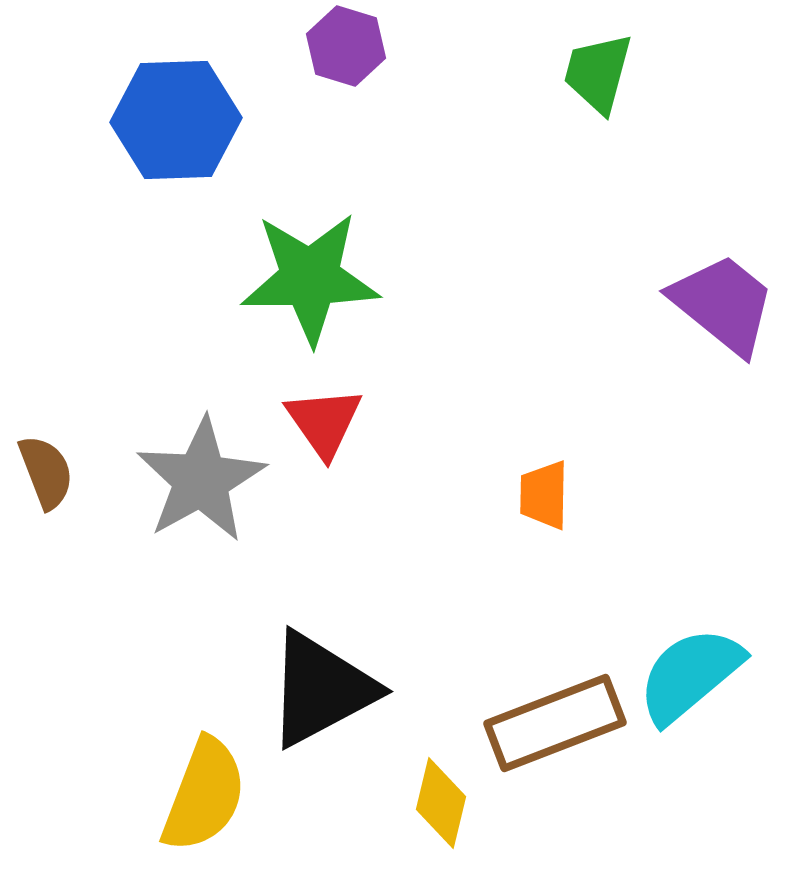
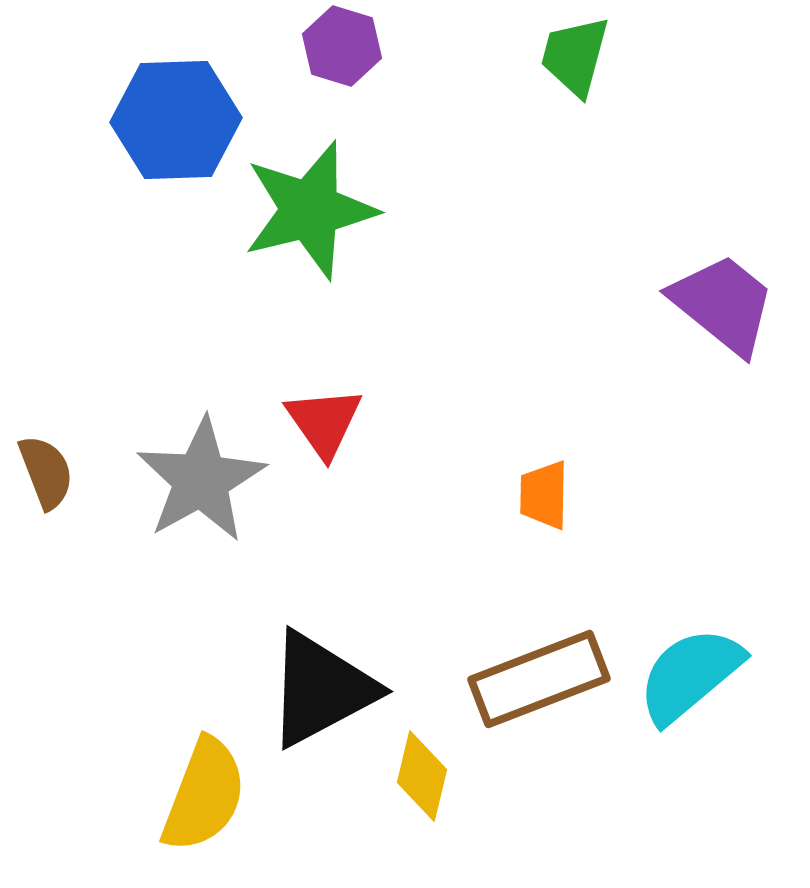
purple hexagon: moved 4 px left
green trapezoid: moved 23 px left, 17 px up
green star: moved 68 px up; rotated 13 degrees counterclockwise
brown rectangle: moved 16 px left, 44 px up
yellow diamond: moved 19 px left, 27 px up
